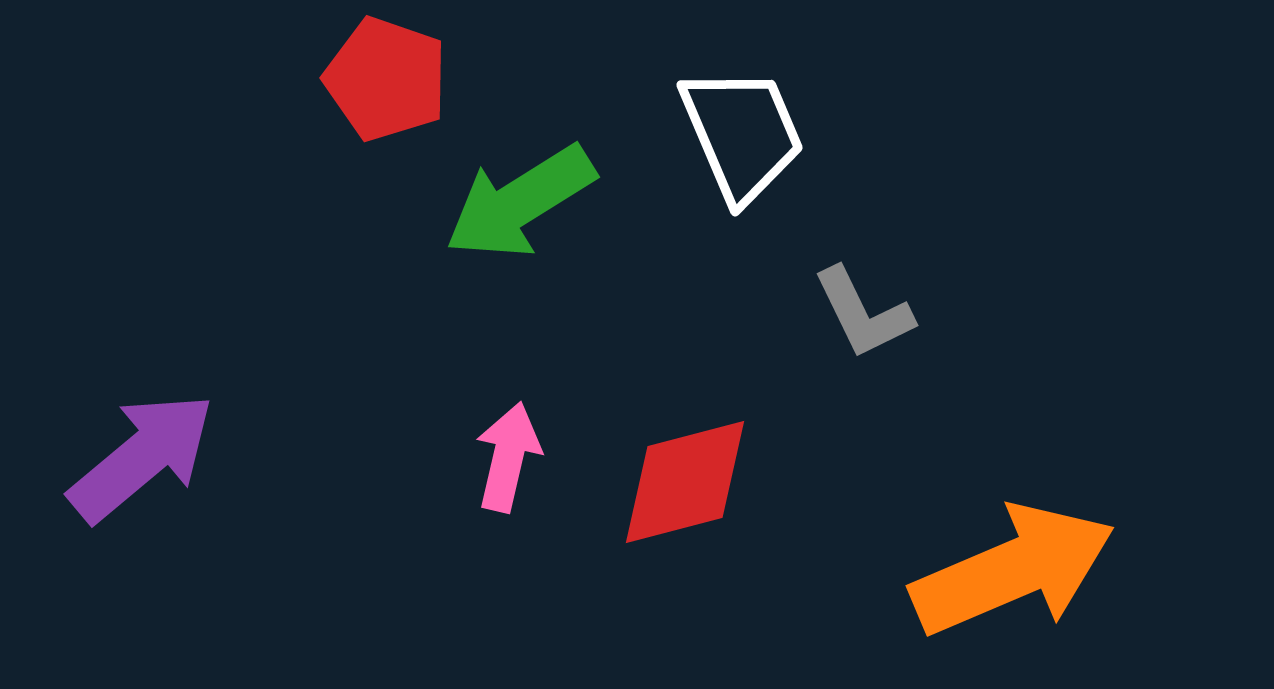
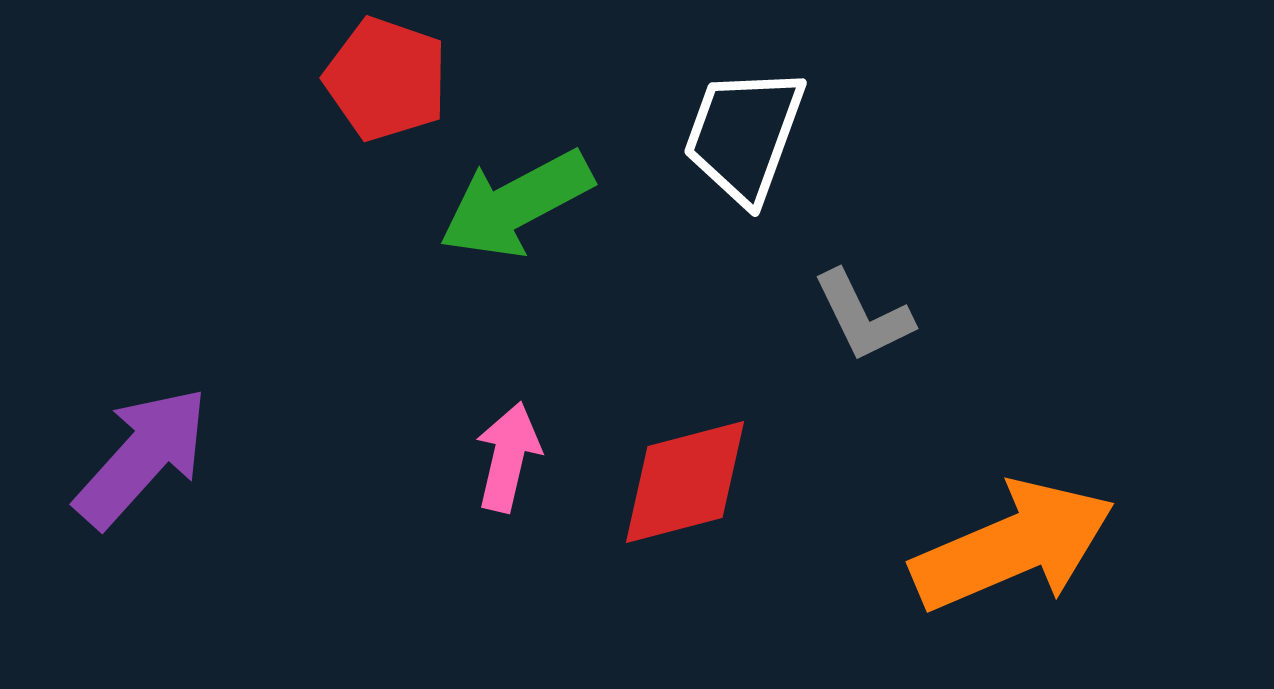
white trapezoid: moved 2 px right, 1 px down; rotated 137 degrees counterclockwise
green arrow: moved 4 px left, 2 px down; rotated 4 degrees clockwise
gray L-shape: moved 3 px down
purple arrow: rotated 8 degrees counterclockwise
orange arrow: moved 24 px up
